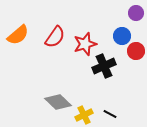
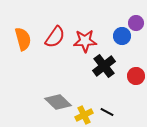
purple circle: moved 10 px down
orange semicircle: moved 5 px right, 4 px down; rotated 65 degrees counterclockwise
red star: moved 3 px up; rotated 15 degrees clockwise
red circle: moved 25 px down
black cross: rotated 15 degrees counterclockwise
black line: moved 3 px left, 2 px up
